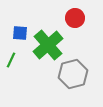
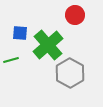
red circle: moved 3 px up
green line: rotated 49 degrees clockwise
gray hexagon: moved 3 px left, 1 px up; rotated 16 degrees counterclockwise
